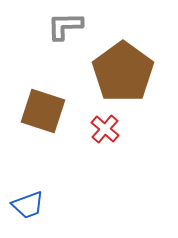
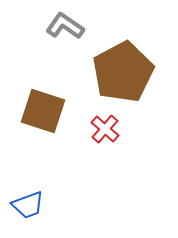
gray L-shape: rotated 36 degrees clockwise
brown pentagon: rotated 8 degrees clockwise
